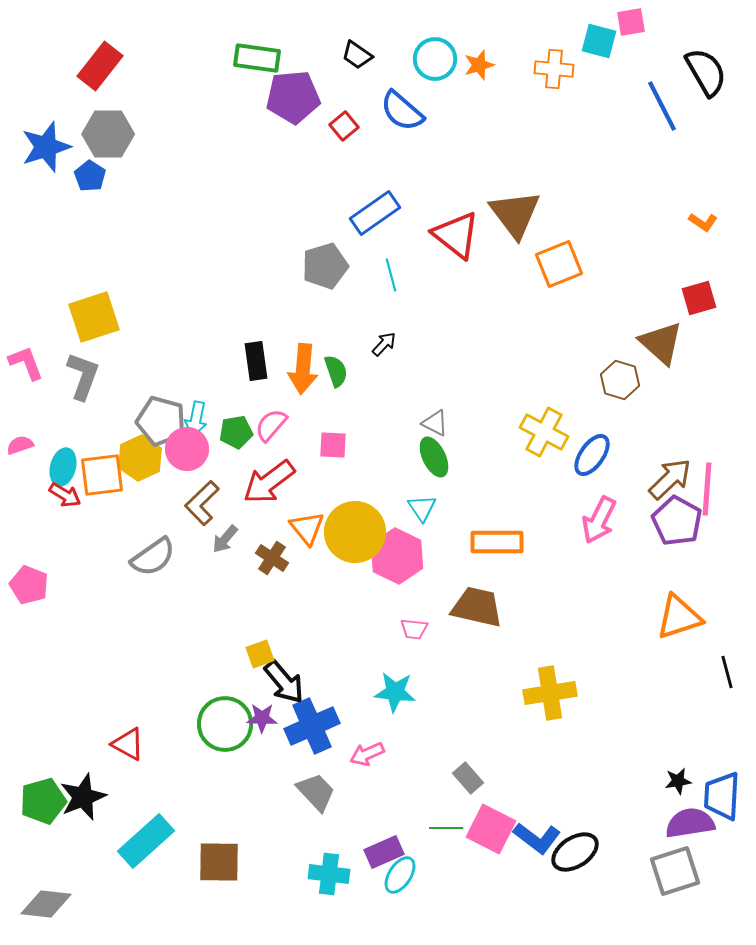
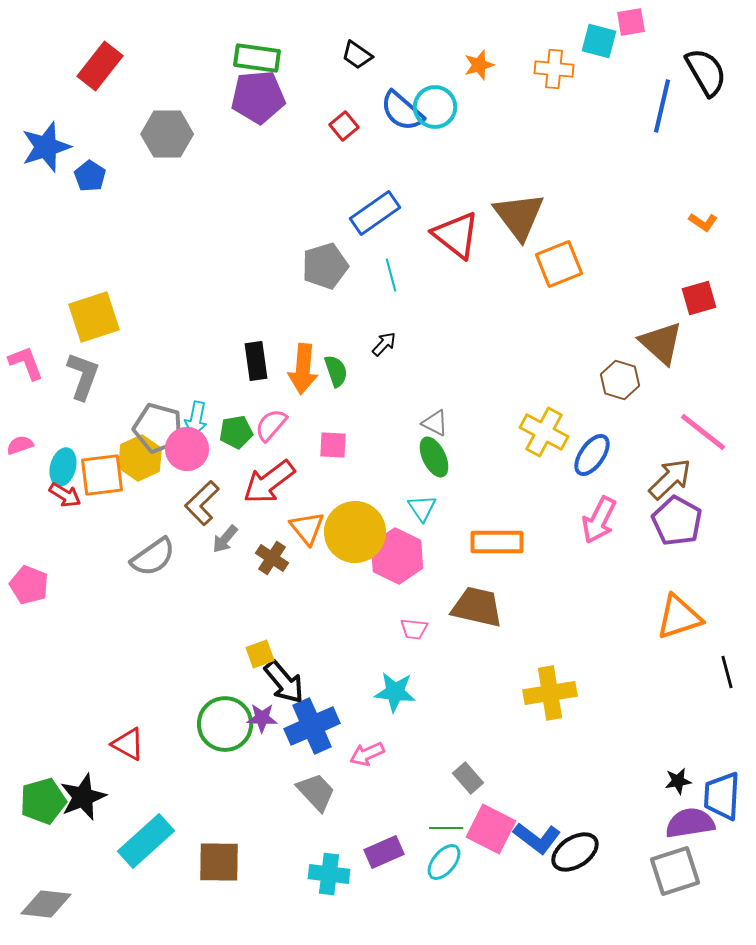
cyan circle at (435, 59): moved 48 px down
purple pentagon at (293, 97): moved 35 px left
blue line at (662, 106): rotated 40 degrees clockwise
gray hexagon at (108, 134): moved 59 px right
brown triangle at (515, 214): moved 4 px right, 2 px down
gray pentagon at (161, 421): moved 3 px left, 7 px down
pink line at (707, 489): moved 4 px left, 57 px up; rotated 56 degrees counterclockwise
cyan ellipse at (400, 875): moved 44 px right, 13 px up; rotated 6 degrees clockwise
